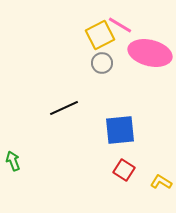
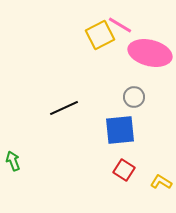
gray circle: moved 32 px right, 34 px down
